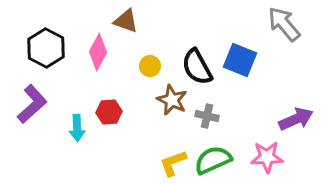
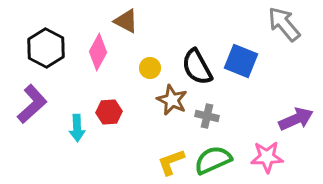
brown triangle: rotated 8 degrees clockwise
blue square: moved 1 px right, 1 px down
yellow circle: moved 2 px down
yellow L-shape: moved 2 px left, 1 px up
